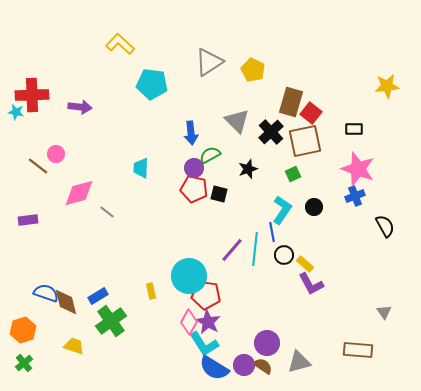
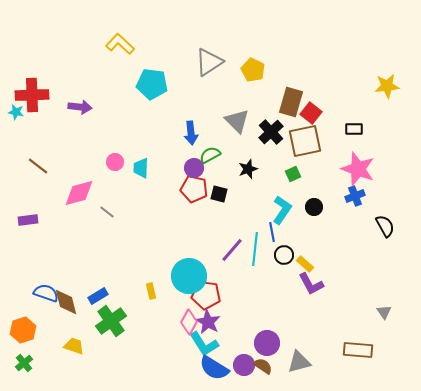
pink circle at (56, 154): moved 59 px right, 8 px down
